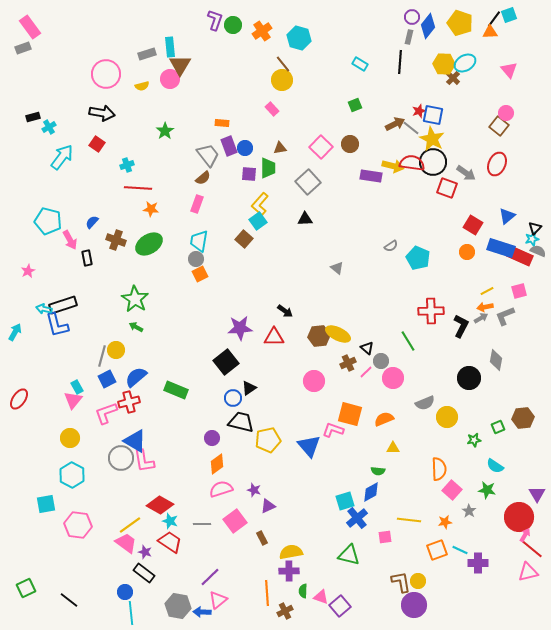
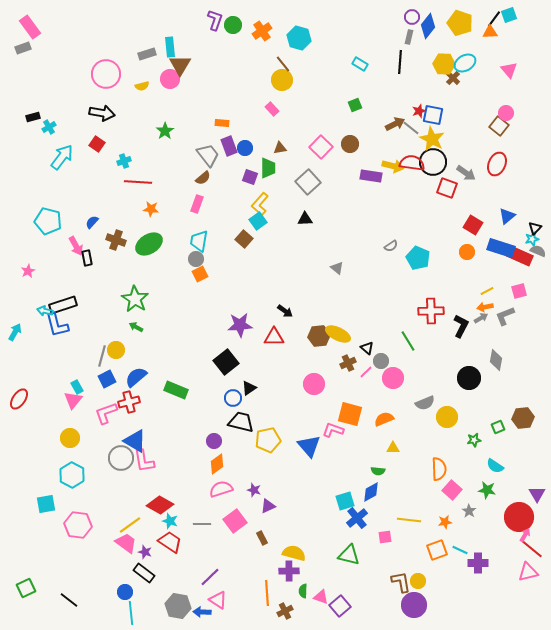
cyan cross at (127, 165): moved 3 px left, 4 px up
purple square at (249, 174): moved 1 px right, 3 px down; rotated 14 degrees clockwise
red line at (138, 188): moved 6 px up
pink arrow at (70, 240): moved 6 px right, 6 px down
cyan arrow at (44, 309): moved 1 px right, 2 px down
purple star at (240, 328): moved 3 px up
pink circle at (314, 381): moved 3 px down
purple circle at (212, 438): moved 2 px right, 3 px down
yellow semicircle at (291, 552): moved 3 px right, 1 px down; rotated 25 degrees clockwise
pink triangle at (218, 600): rotated 48 degrees counterclockwise
